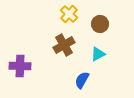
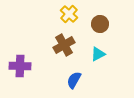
blue semicircle: moved 8 px left
